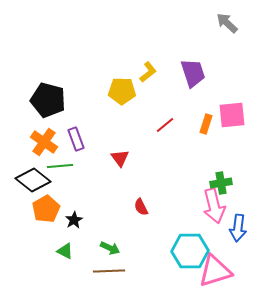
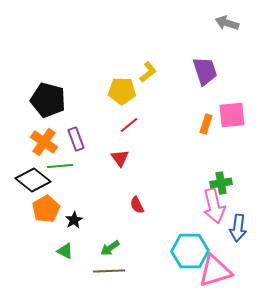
gray arrow: rotated 25 degrees counterclockwise
purple trapezoid: moved 12 px right, 2 px up
red line: moved 36 px left
red semicircle: moved 4 px left, 2 px up
green arrow: rotated 120 degrees clockwise
